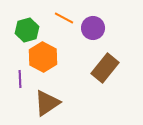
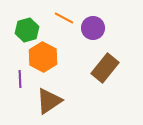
brown triangle: moved 2 px right, 2 px up
